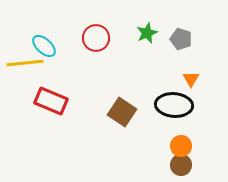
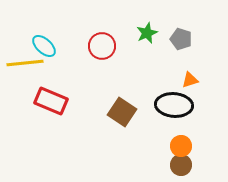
red circle: moved 6 px right, 8 px down
orange triangle: moved 1 px left, 1 px down; rotated 42 degrees clockwise
